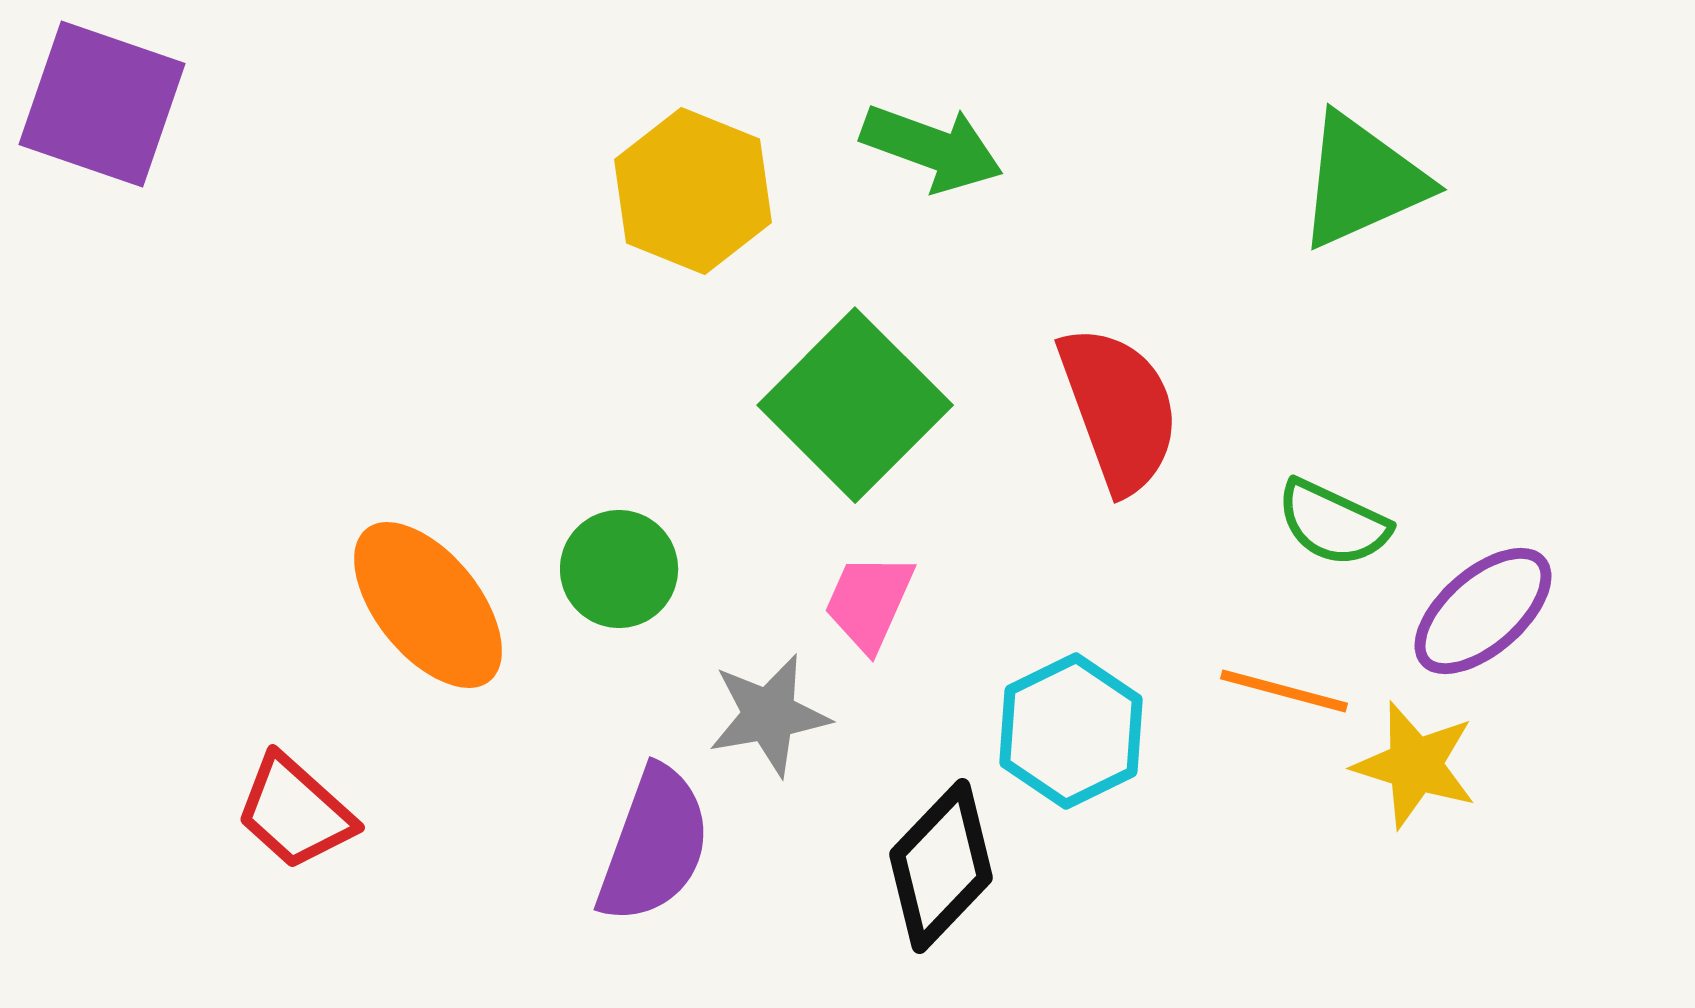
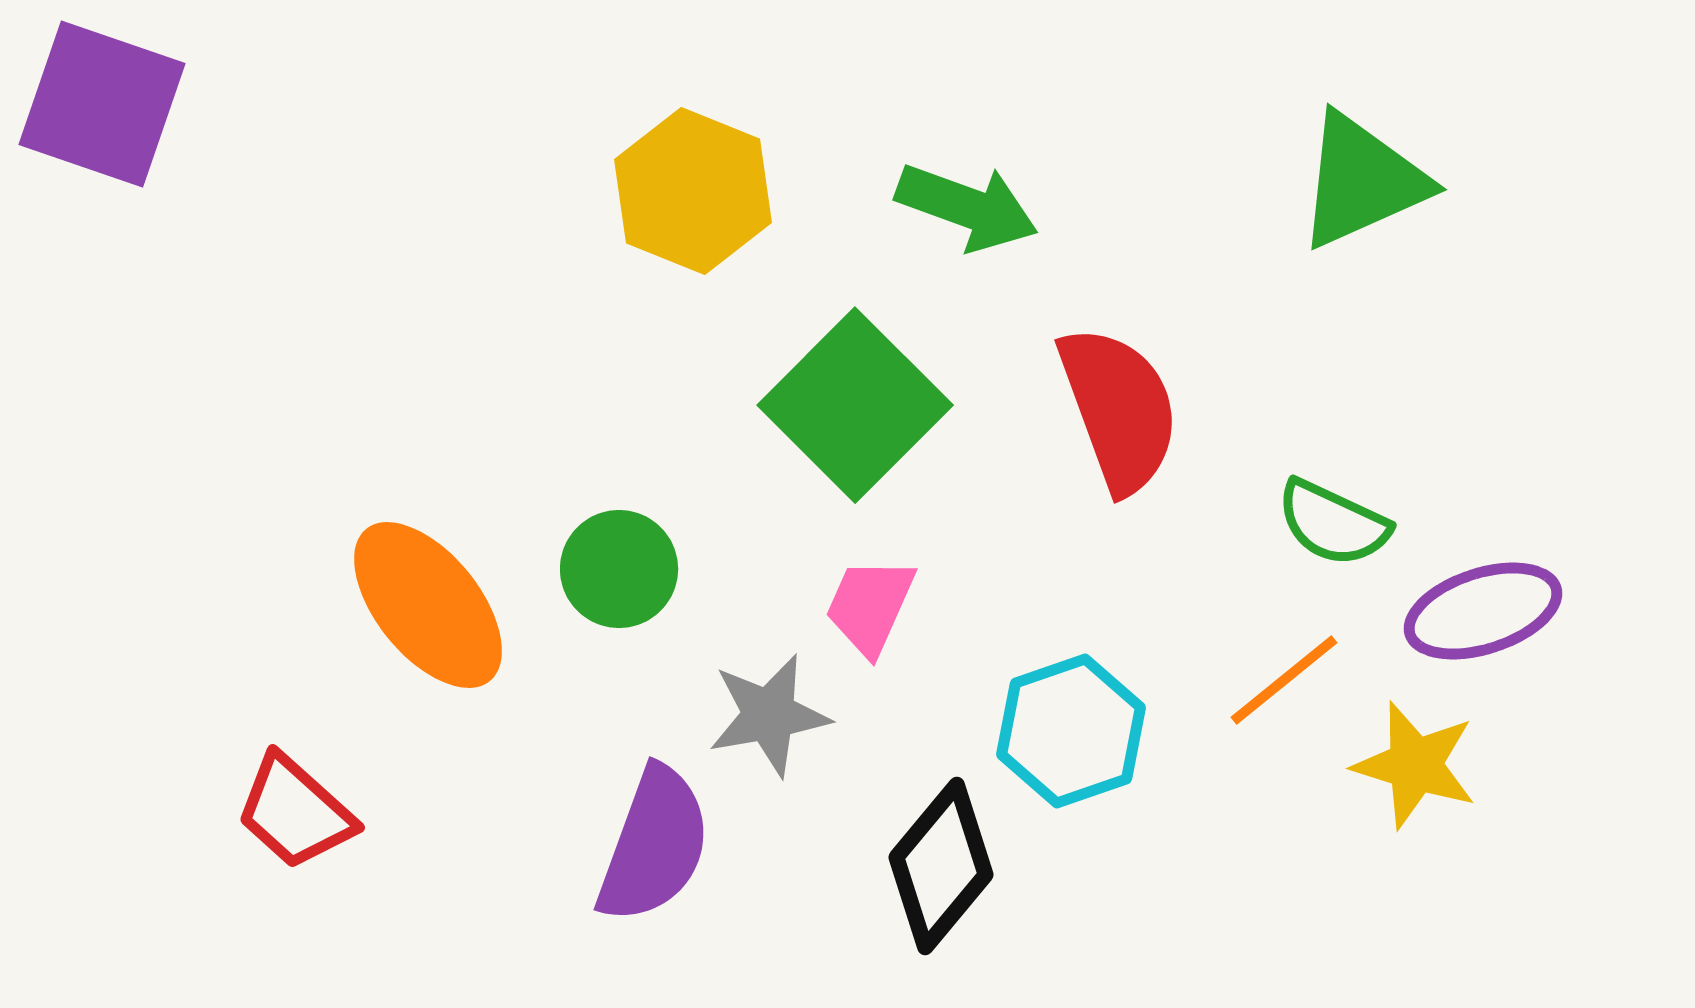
green arrow: moved 35 px right, 59 px down
pink trapezoid: moved 1 px right, 4 px down
purple ellipse: rotated 23 degrees clockwise
orange line: moved 11 px up; rotated 54 degrees counterclockwise
cyan hexagon: rotated 7 degrees clockwise
black diamond: rotated 4 degrees counterclockwise
